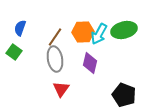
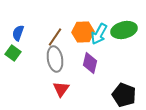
blue semicircle: moved 2 px left, 5 px down
green square: moved 1 px left, 1 px down
